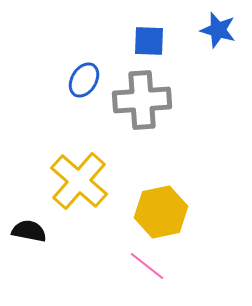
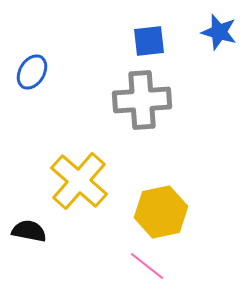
blue star: moved 1 px right, 2 px down
blue square: rotated 8 degrees counterclockwise
blue ellipse: moved 52 px left, 8 px up
